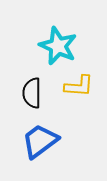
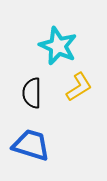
yellow L-shape: moved 1 px down; rotated 36 degrees counterclockwise
blue trapezoid: moved 9 px left, 4 px down; rotated 54 degrees clockwise
